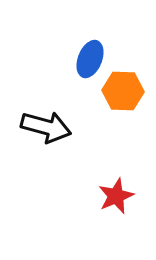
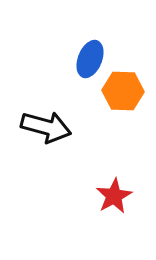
red star: moved 2 px left; rotated 6 degrees counterclockwise
